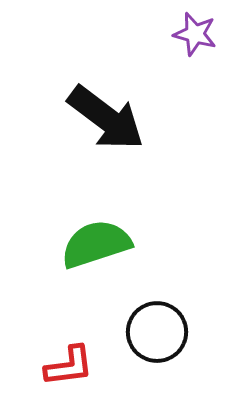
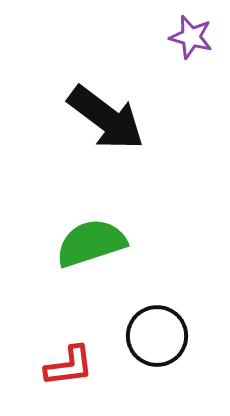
purple star: moved 4 px left, 3 px down
green semicircle: moved 5 px left, 1 px up
black circle: moved 4 px down
